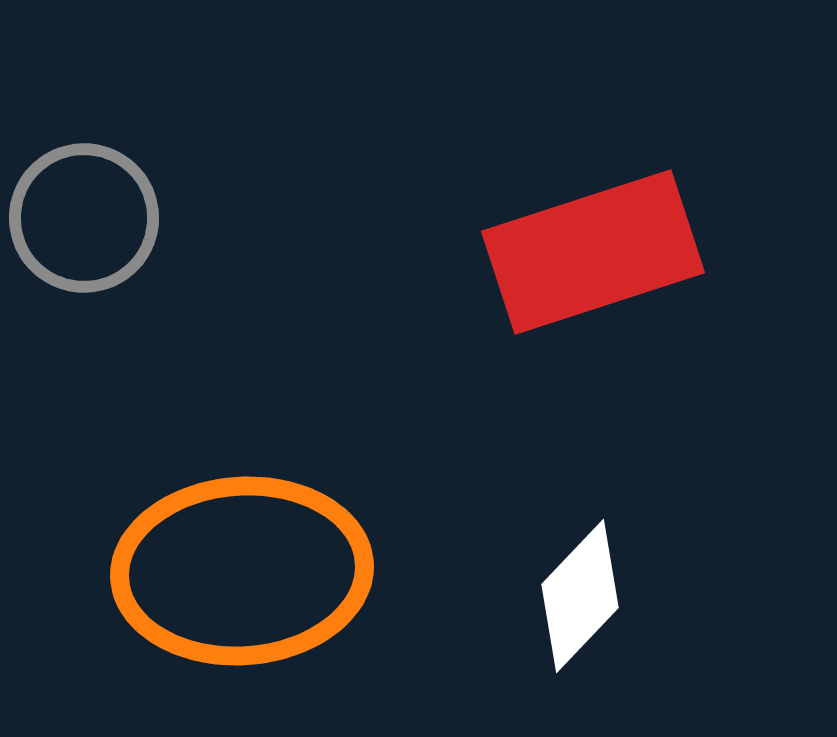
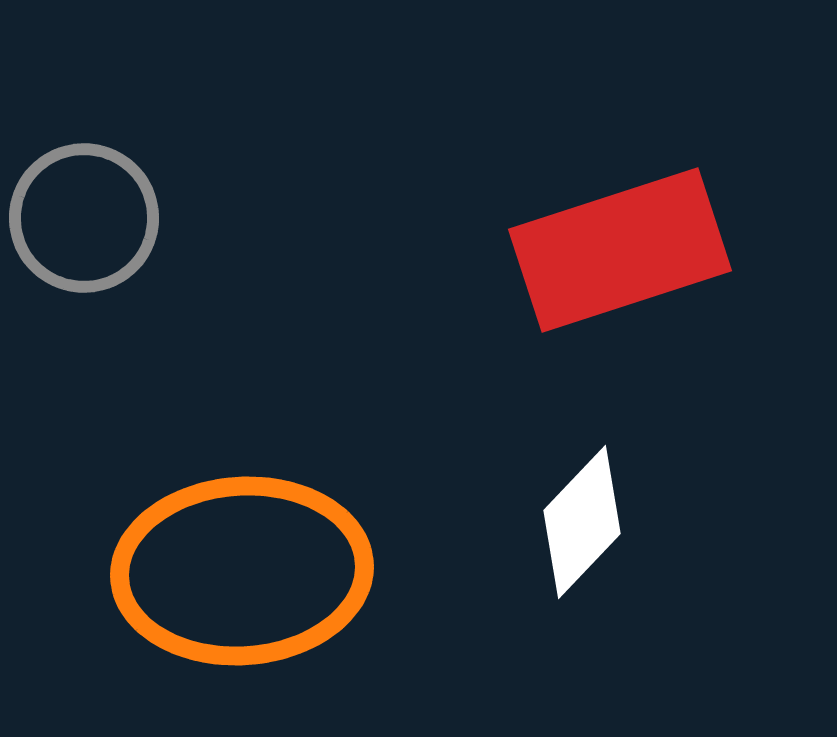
red rectangle: moved 27 px right, 2 px up
white diamond: moved 2 px right, 74 px up
